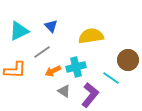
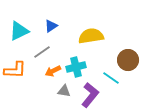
blue triangle: rotated 40 degrees clockwise
gray triangle: rotated 24 degrees counterclockwise
